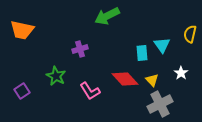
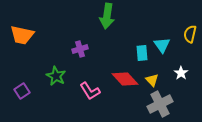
green arrow: rotated 55 degrees counterclockwise
orange trapezoid: moved 5 px down
